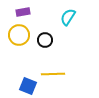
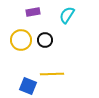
purple rectangle: moved 10 px right
cyan semicircle: moved 1 px left, 2 px up
yellow circle: moved 2 px right, 5 px down
yellow line: moved 1 px left
